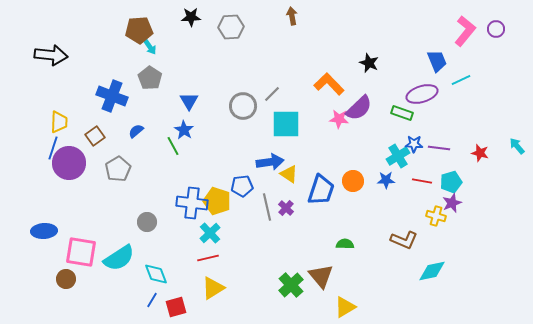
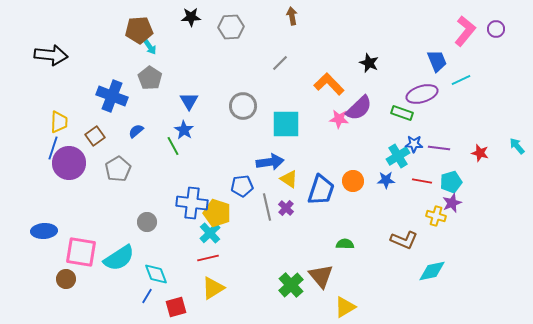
gray line at (272, 94): moved 8 px right, 31 px up
yellow triangle at (289, 174): moved 5 px down
yellow pentagon at (217, 201): moved 12 px down
blue line at (152, 300): moved 5 px left, 4 px up
